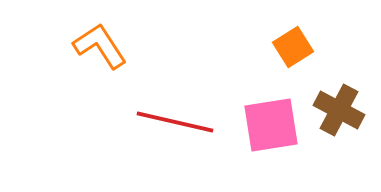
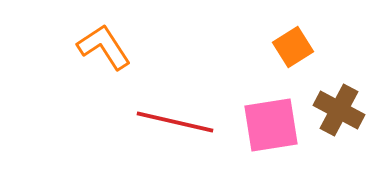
orange L-shape: moved 4 px right, 1 px down
